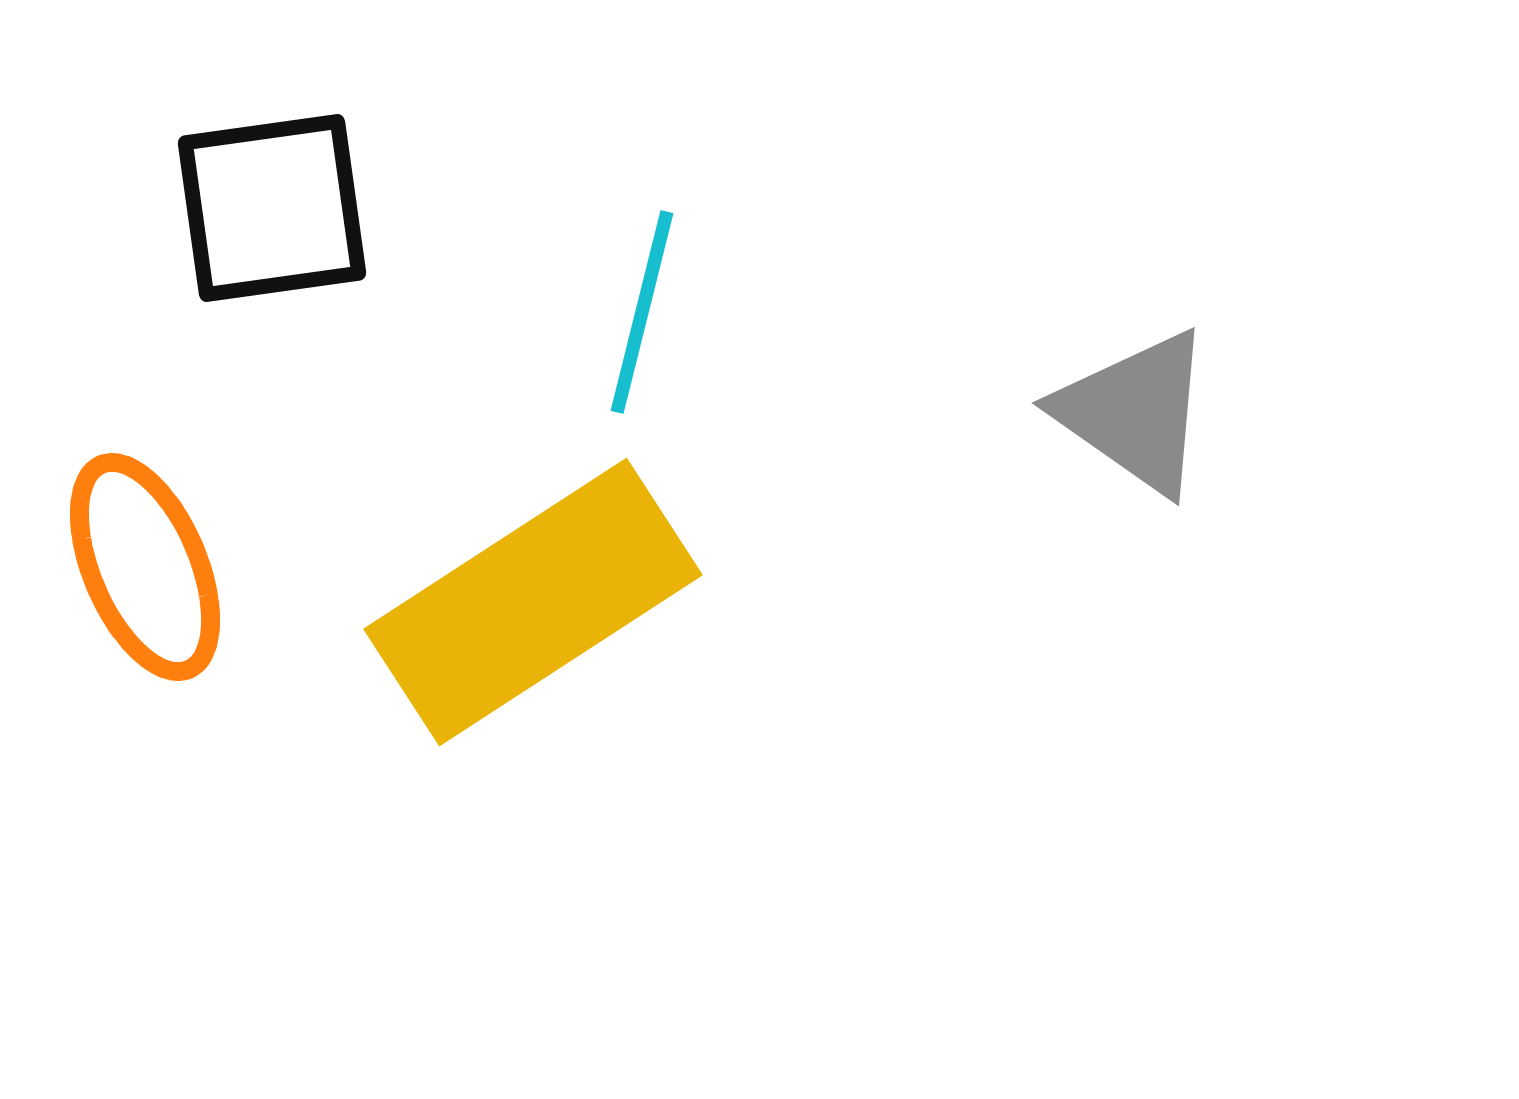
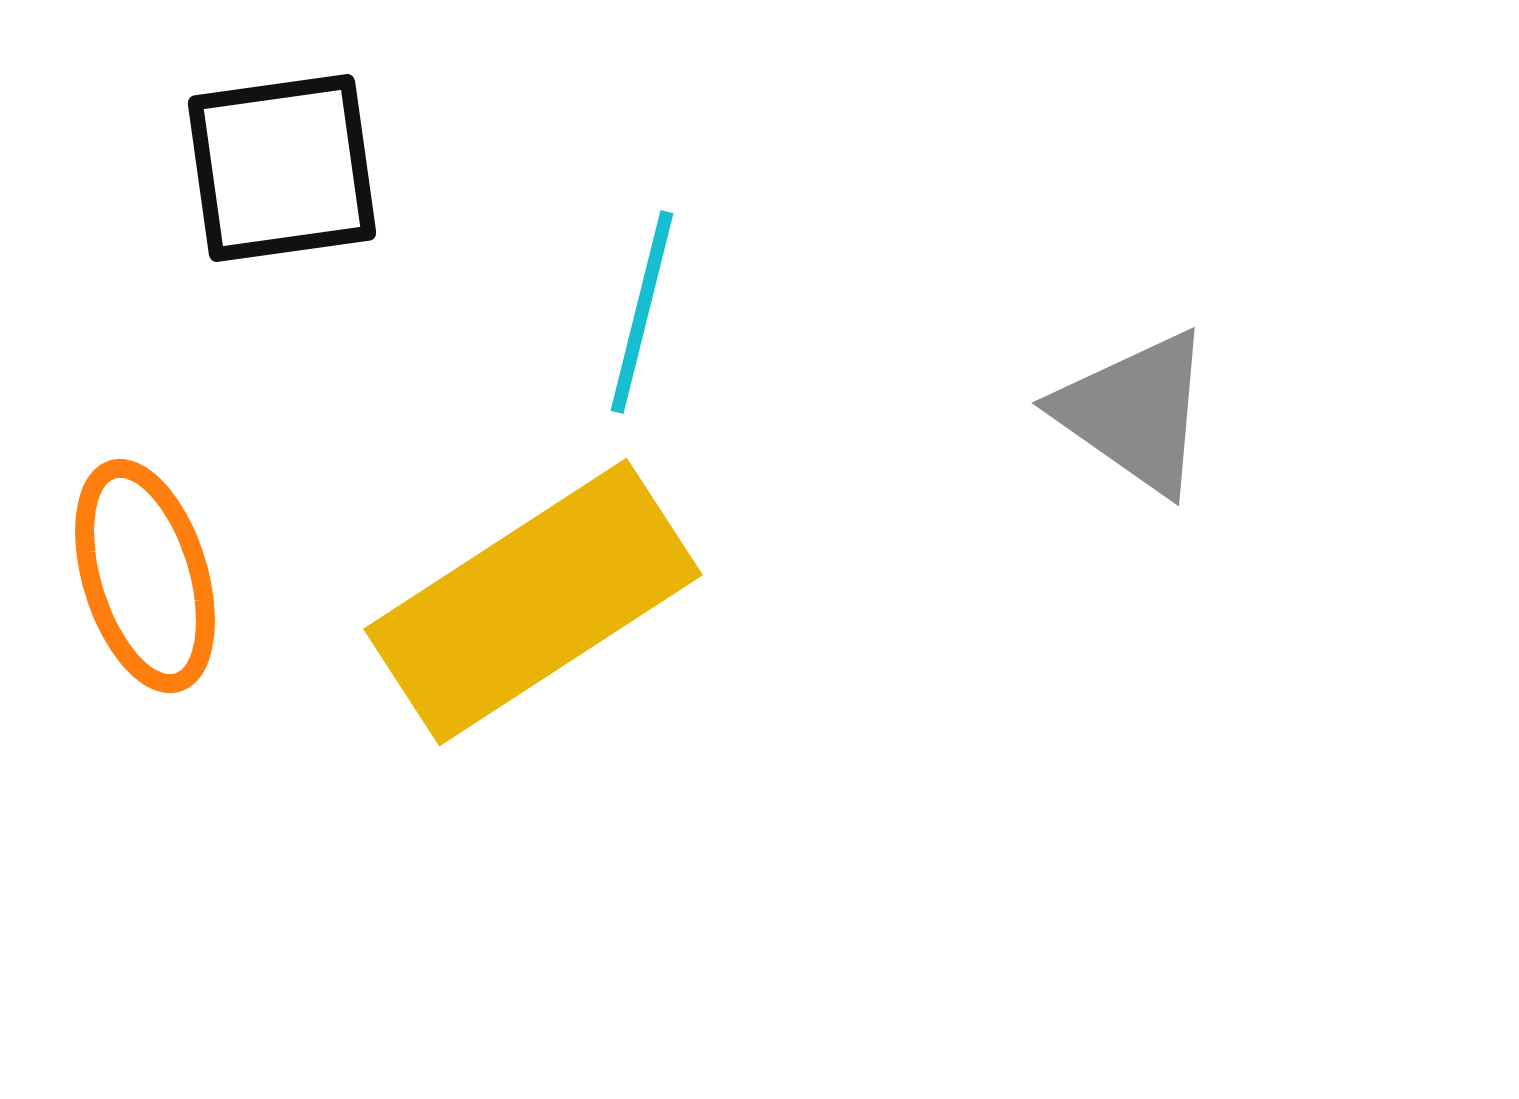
black square: moved 10 px right, 40 px up
orange ellipse: moved 9 px down; rotated 6 degrees clockwise
